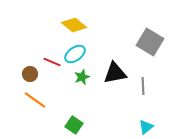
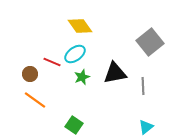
yellow diamond: moved 6 px right, 1 px down; rotated 15 degrees clockwise
gray square: rotated 20 degrees clockwise
